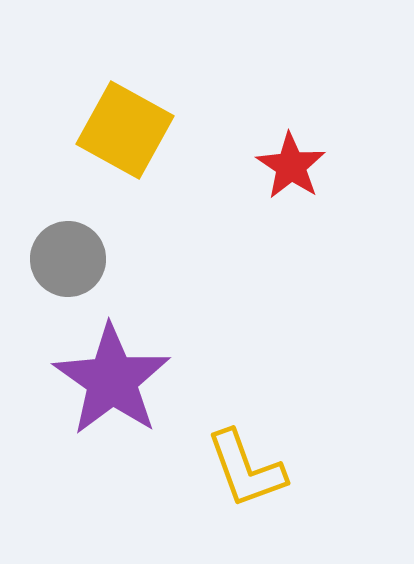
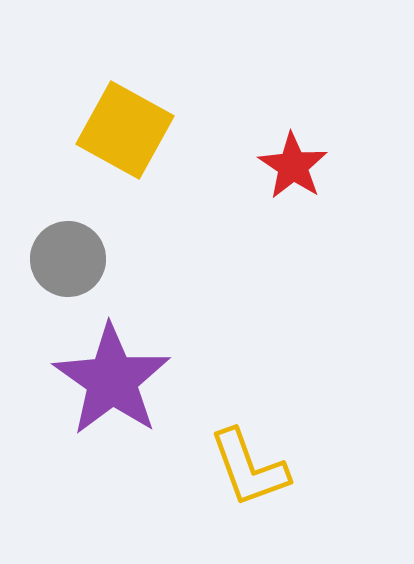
red star: moved 2 px right
yellow L-shape: moved 3 px right, 1 px up
